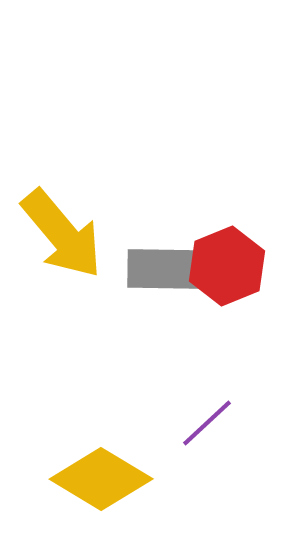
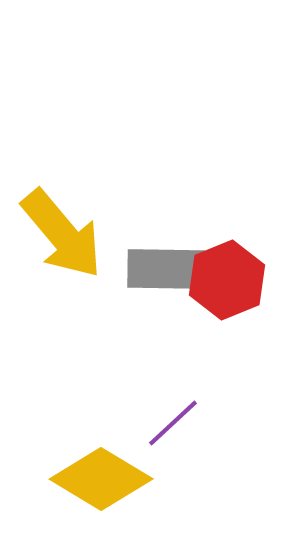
red hexagon: moved 14 px down
purple line: moved 34 px left
